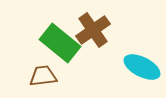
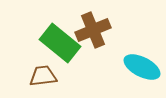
brown cross: rotated 12 degrees clockwise
